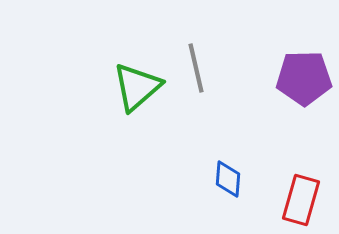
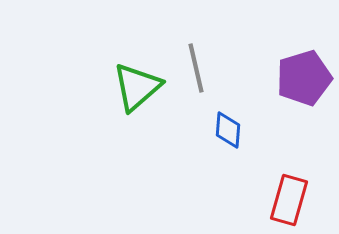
purple pentagon: rotated 16 degrees counterclockwise
blue diamond: moved 49 px up
red rectangle: moved 12 px left
